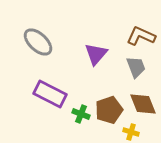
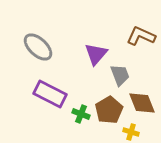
gray ellipse: moved 5 px down
gray trapezoid: moved 16 px left, 8 px down
brown diamond: moved 1 px left, 1 px up
brown pentagon: rotated 12 degrees counterclockwise
